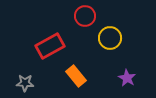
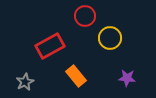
purple star: rotated 24 degrees counterclockwise
gray star: moved 1 px up; rotated 30 degrees counterclockwise
